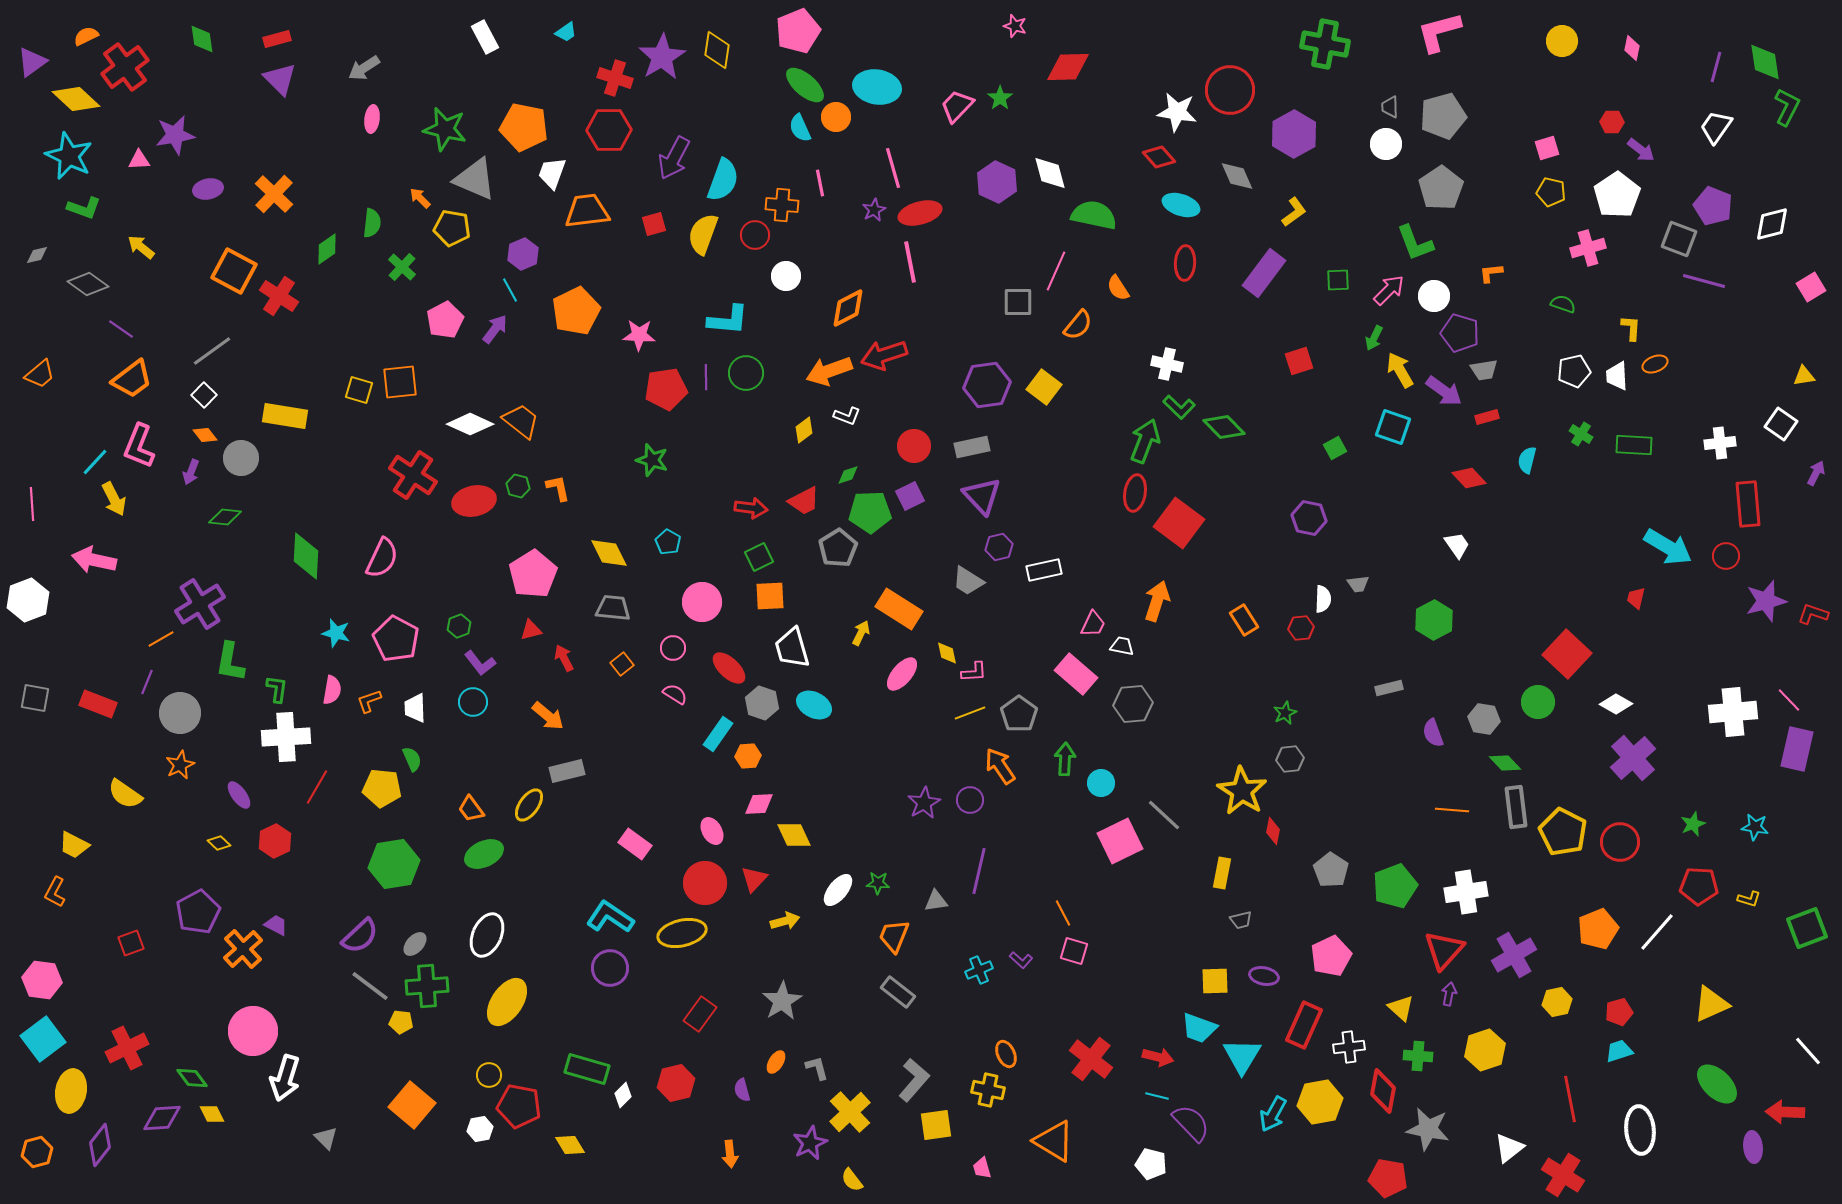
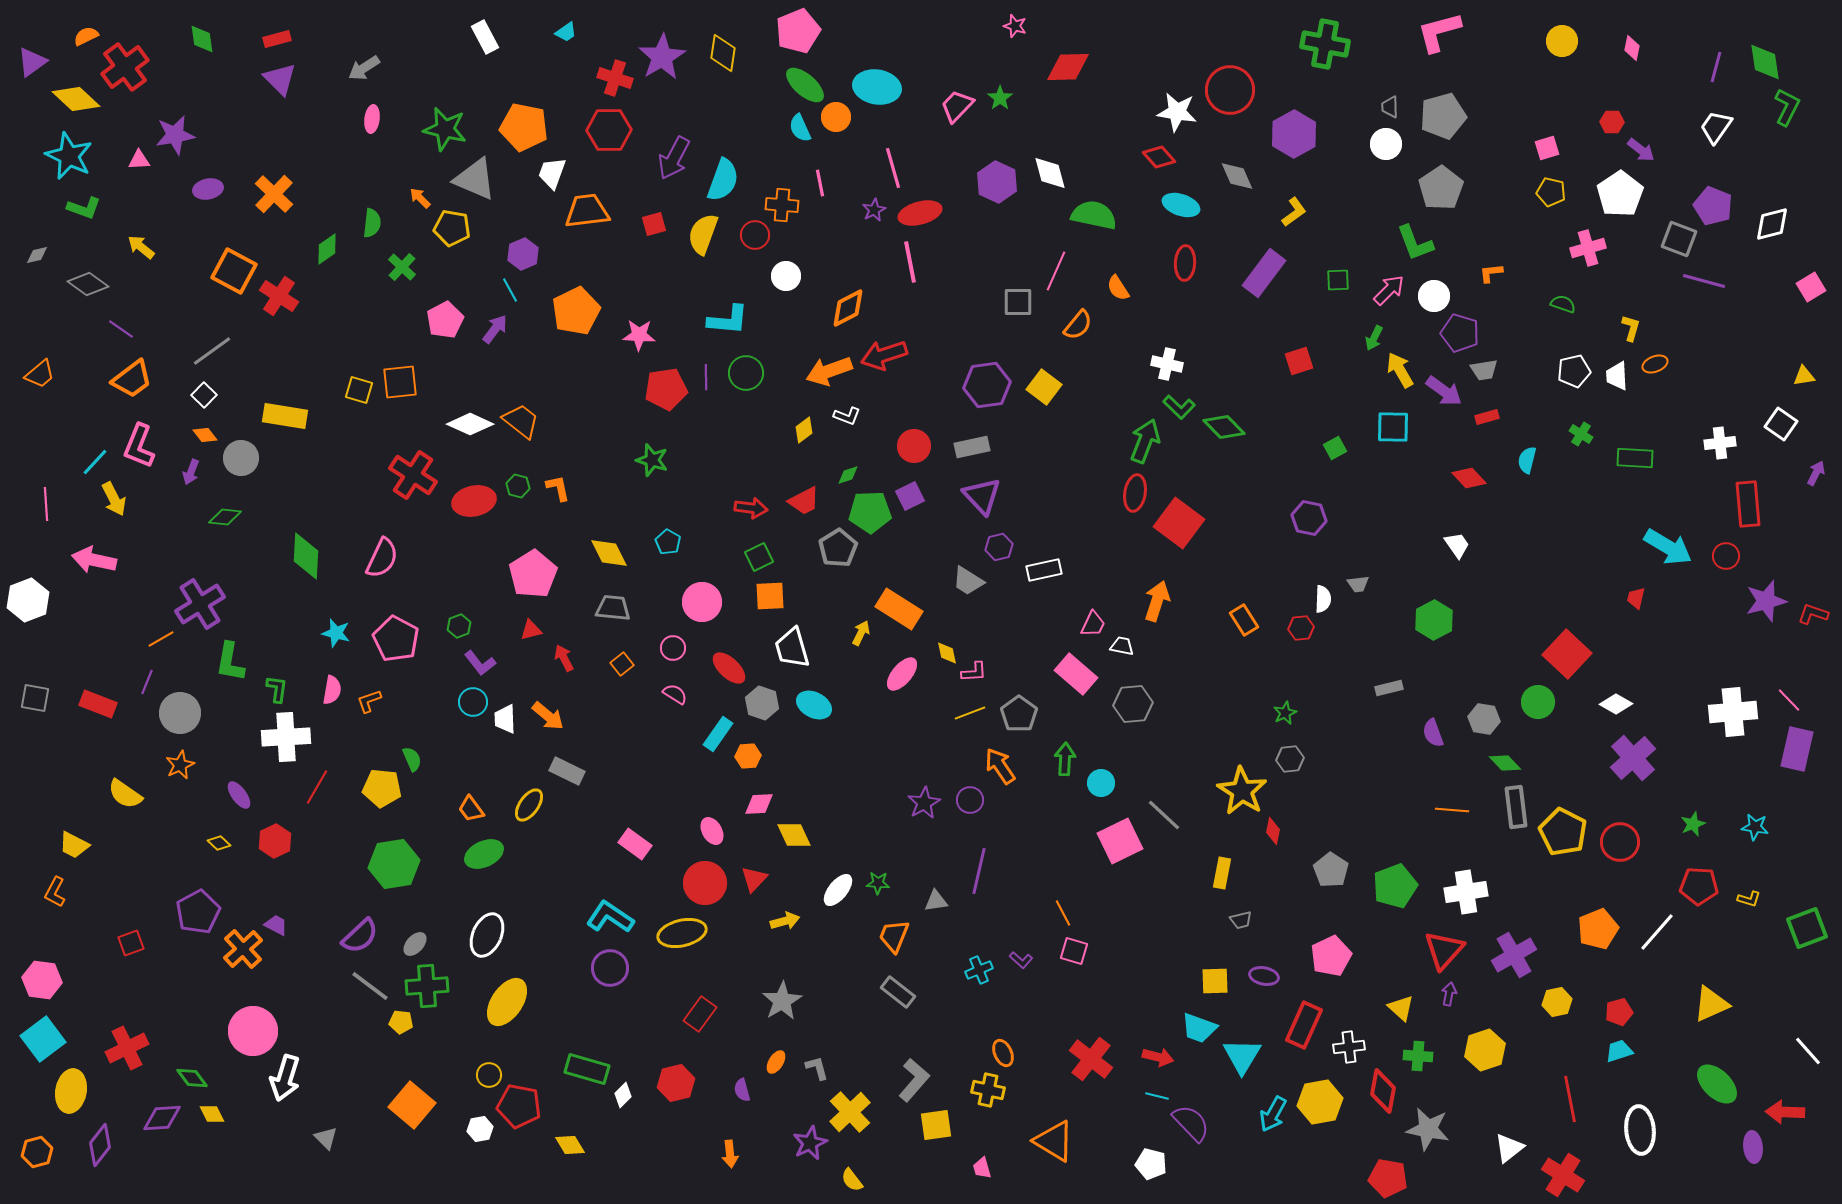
yellow diamond at (717, 50): moved 6 px right, 3 px down
white pentagon at (1617, 195): moved 3 px right, 1 px up
yellow L-shape at (1631, 328): rotated 12 degrees clockwise
cyan square at (1393, 427): rotated 18 degrees counterclockwise
green rectangle at (1634, 445): moved 1 px right, 13 px down
pink line at (32, 504): moved 14 px right
white trapezoid at (415, 708): moved 90 px right, 11 px down
gray rectangle at (567, 771): rotated 40 degrees clockwise
orange ellipse at (1006, 1054): moved 3 px left, 1 px up
